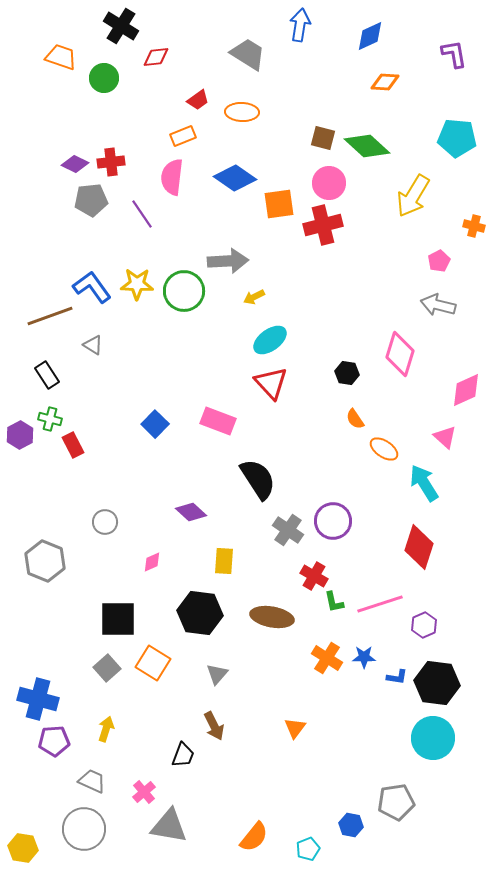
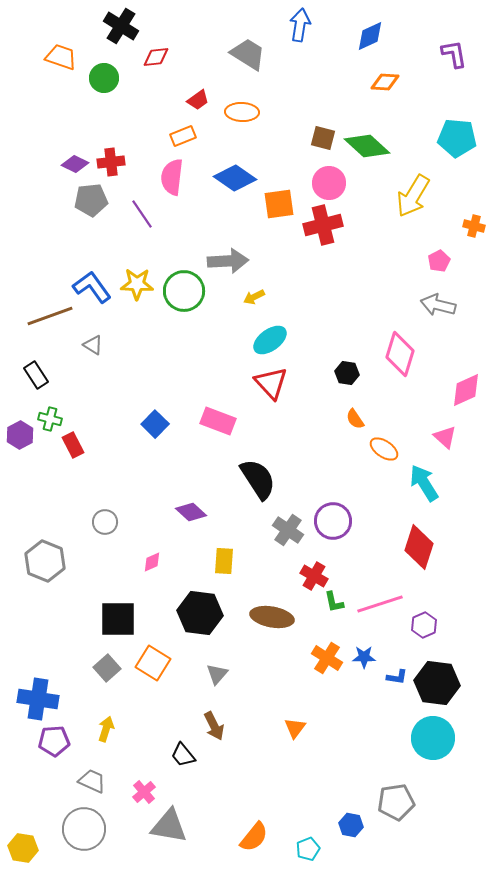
black rectangle at (47, 375): moved 11 px left
blue cross at (38, 699): rotated 6 degrees counterclockwise
black trapezoid at (183, 755): rotated 120 degrees clockwise
